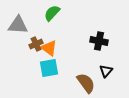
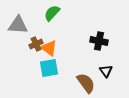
black triangle: rotated 16 degrees counterclockwise
